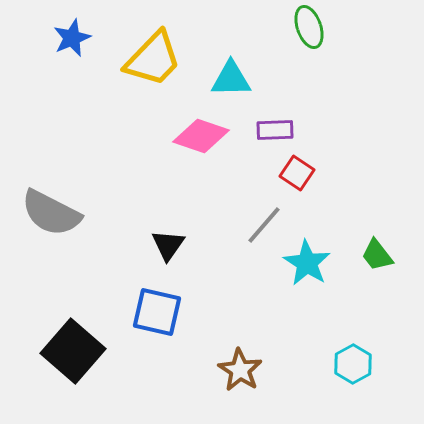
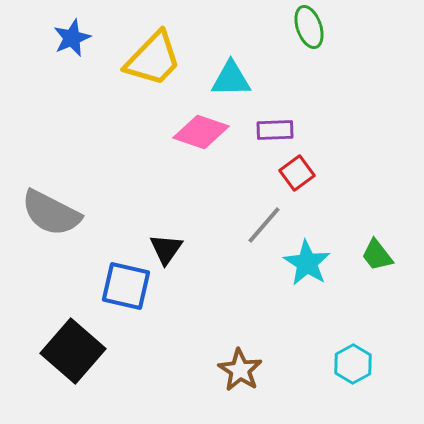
pink diamond: moved 4 px up
red square: rotated 20 degrees clockwise
black triangle: moved 2 px left, 4 px down
blue square: moved 31 px left, 26 px up
